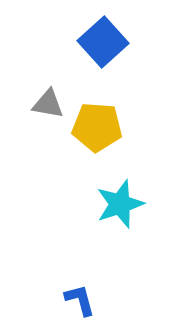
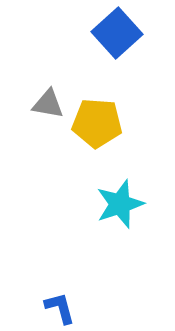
blue square: moved 14 px right, 9 px up
yellow pentagon: moved 4 px up
blue L-shape: moved 20 px left, 8 px down
